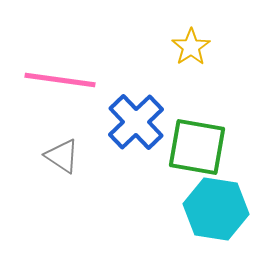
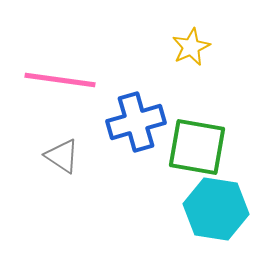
yellow star: rotated 9 degrees clockwise
blue cross: rotated 28 degrees clockwise
